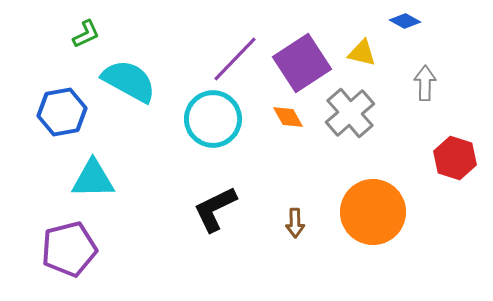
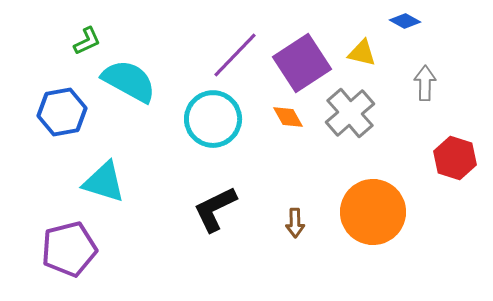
green L-shape: moved 1 px right, 7 px down
purple line: moved 4 px up
cyan triangle: moved 11 px right, 3 px down; rotated 18 degrees clockwise
